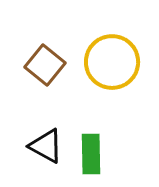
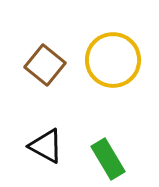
yellow circle: moved 1 px right, 2 px up
green rectangle: moved 17 px right, 5 px down; rotated 30 degrees counterclockwise
